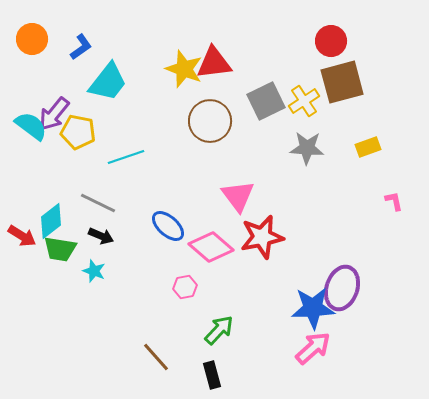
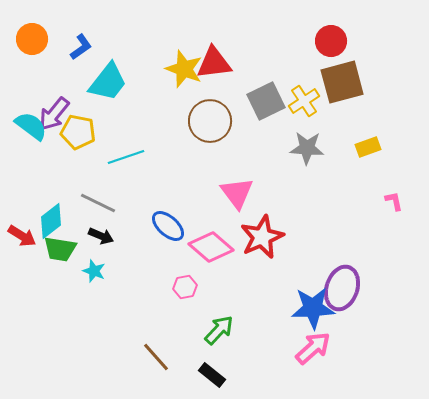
pink triangle: moved 1 px left, 3 px up
red star: rotated 12 degrees counterclockwise
black rectangle: rotated 36 degrees counterclockwise
